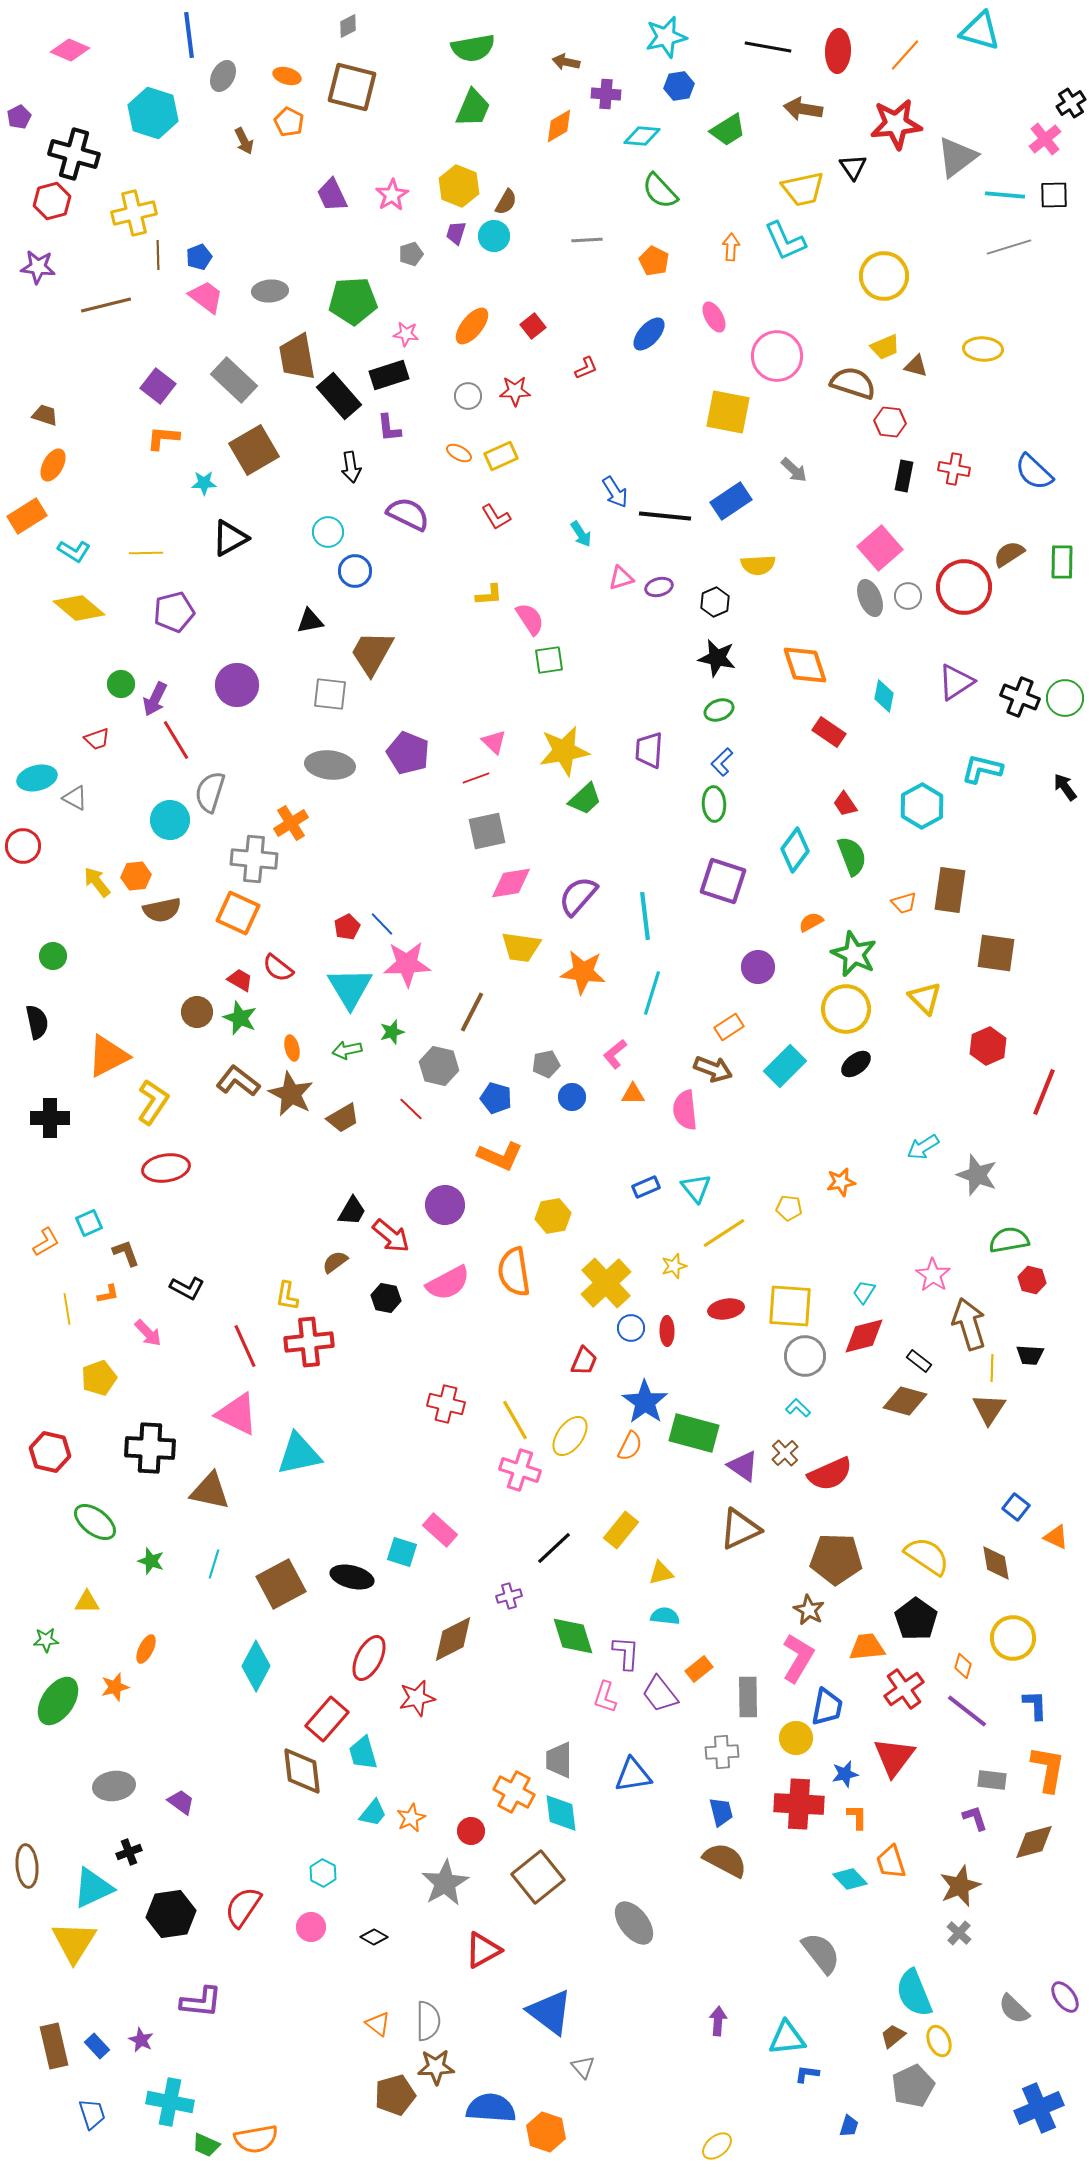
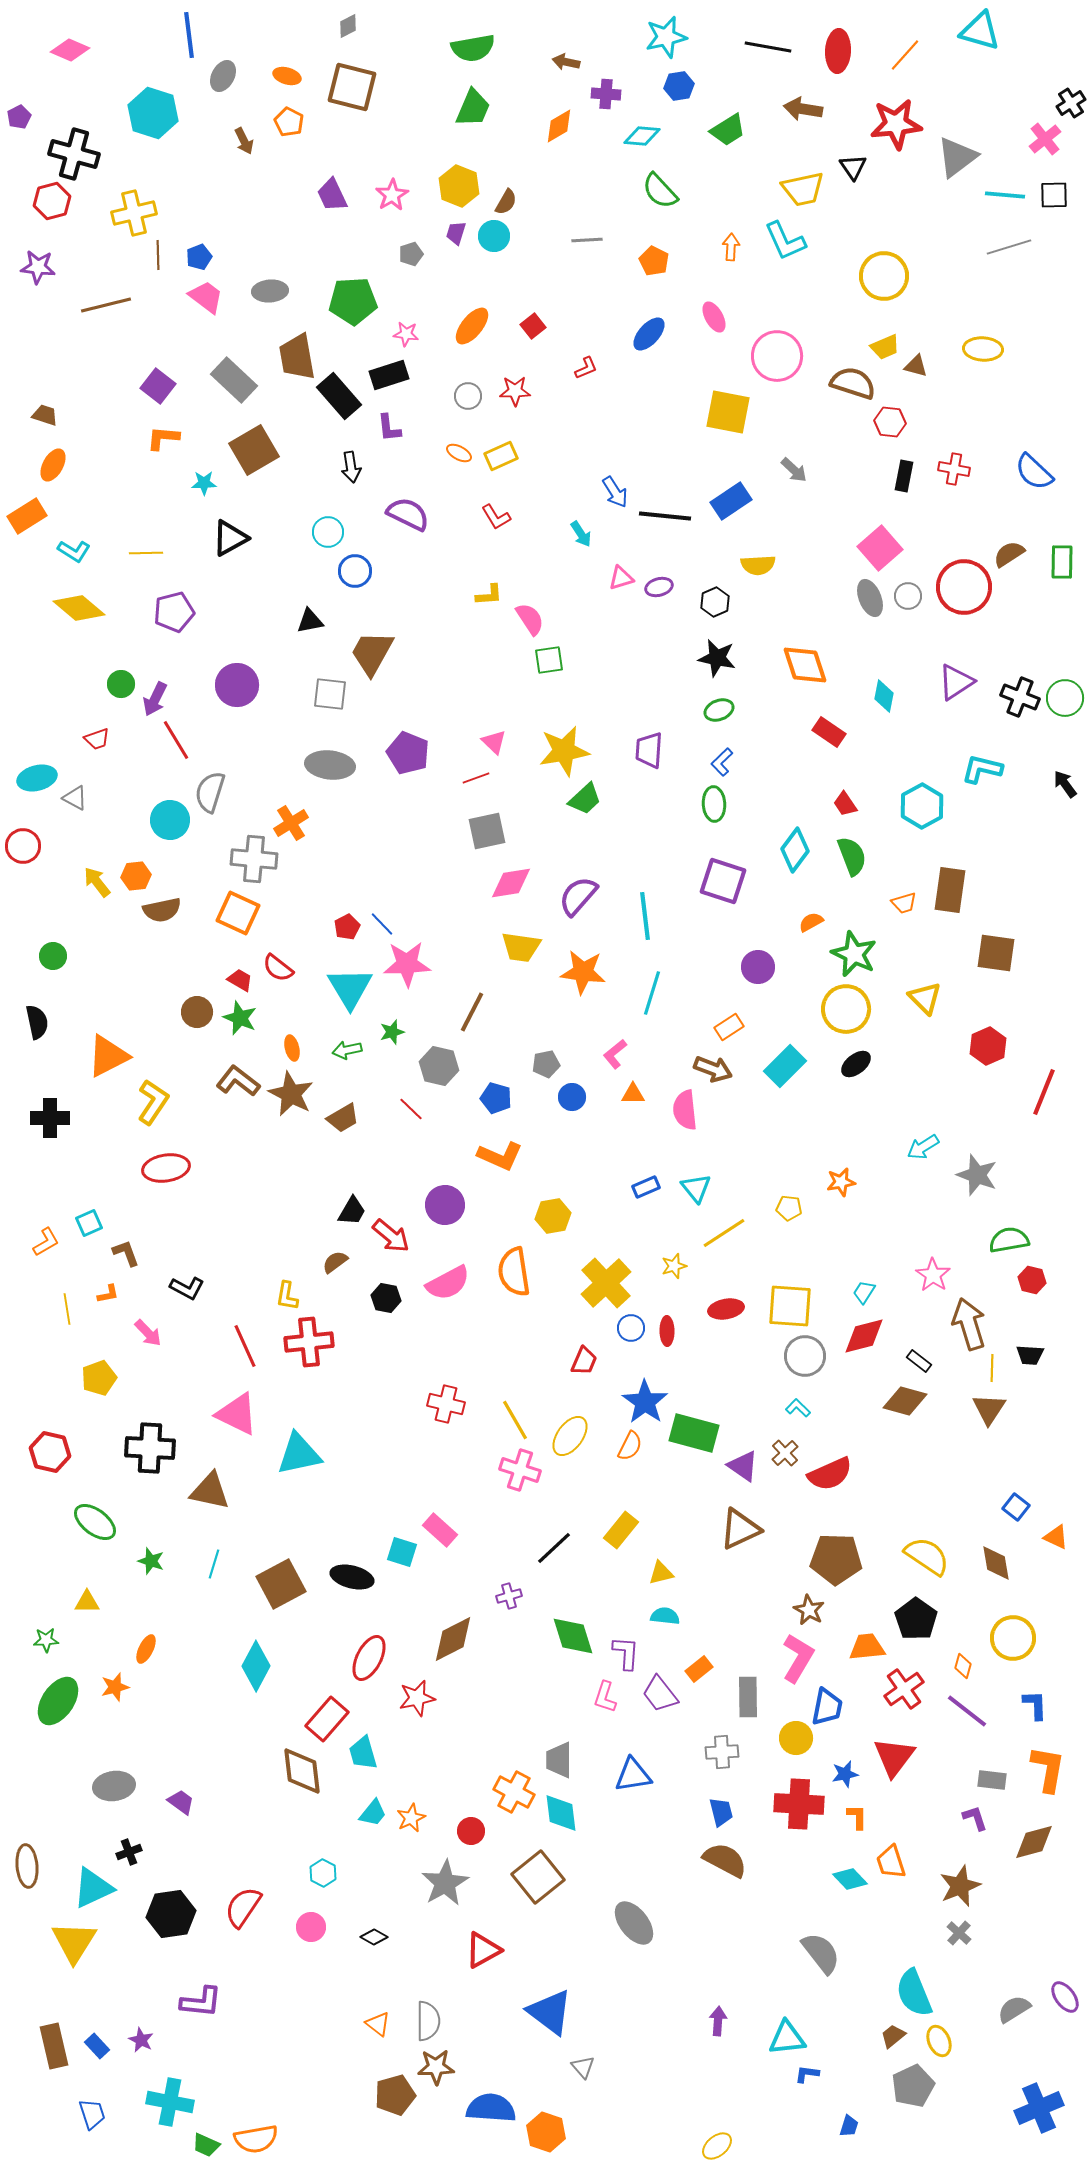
black arrow at (1065, 787): moved 3 px up
gray semicircle at (1014, 2009): rotated 104 degrees clockwise
